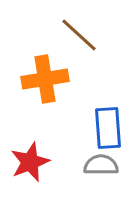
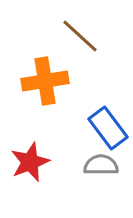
brown line: moved 1 px right, 1 px down
orange cross: moved 2 px down
blue rectangle: rotated 33 degrees counterclockwise
